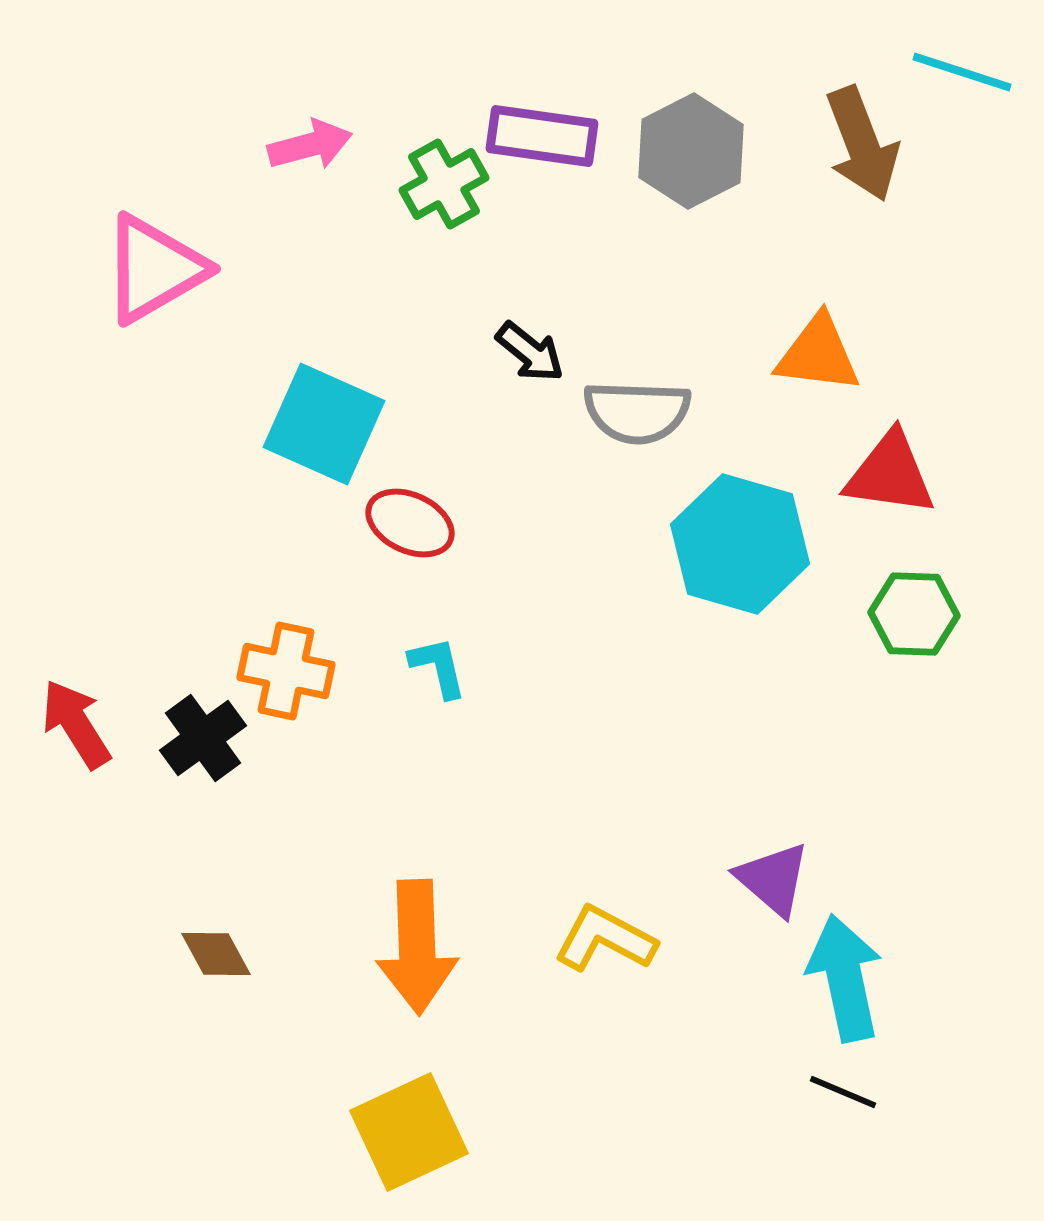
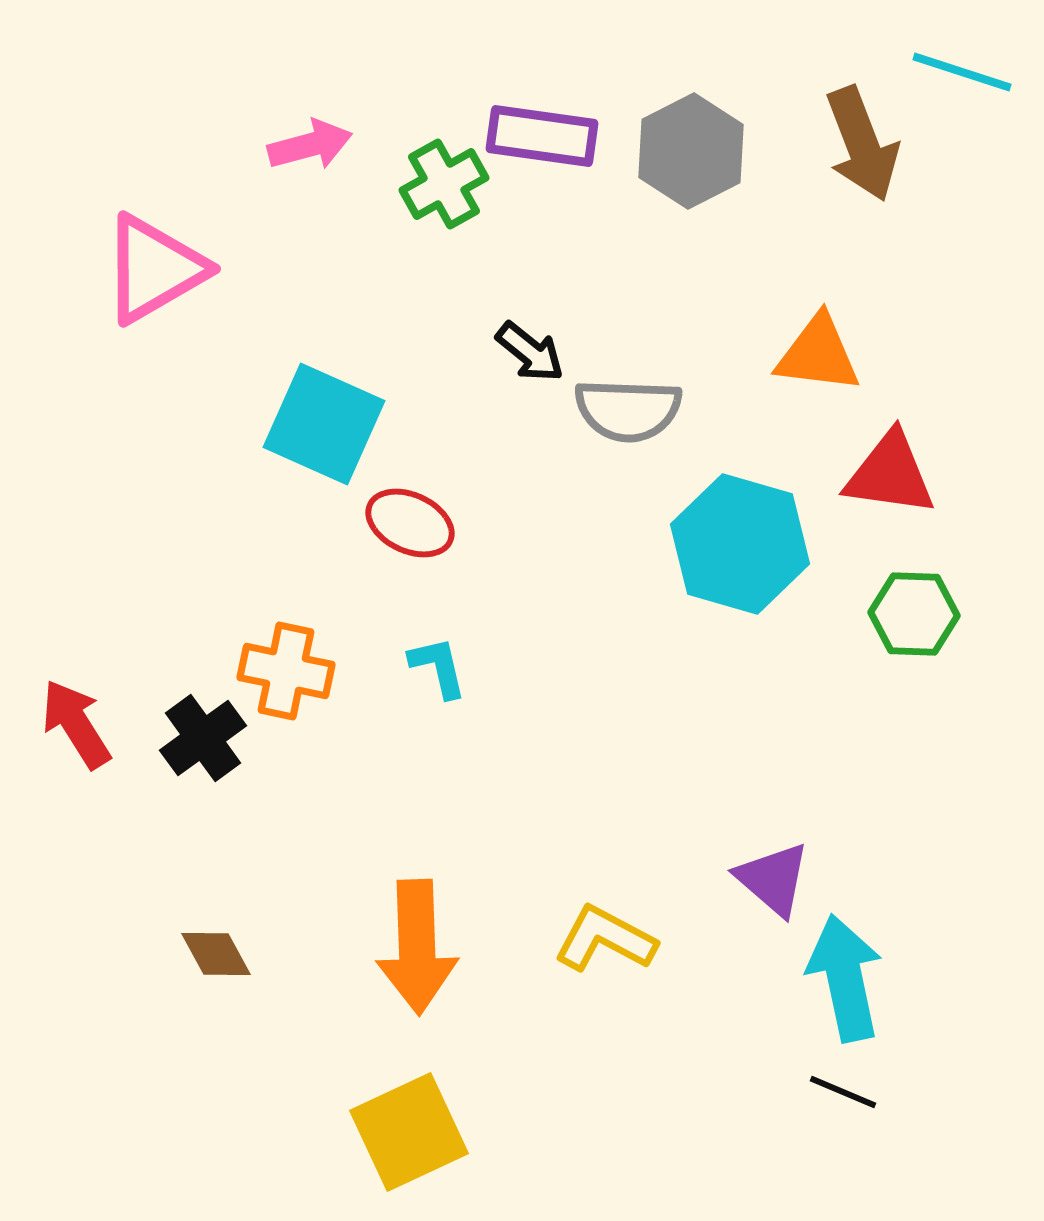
gray semicircle: moved 9 px left, 2 px up
